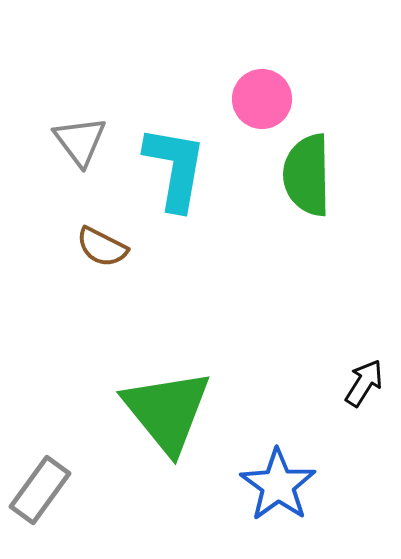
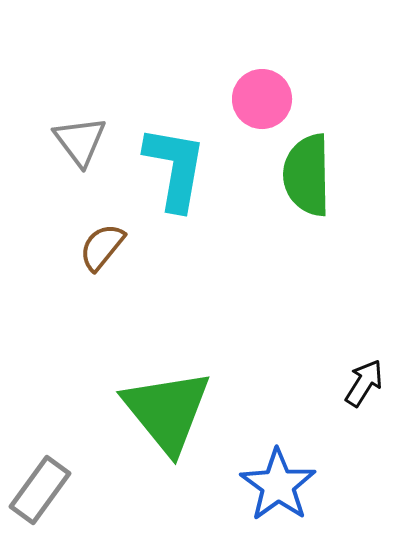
brown semicircle: rotated 102 degrees clockwise
